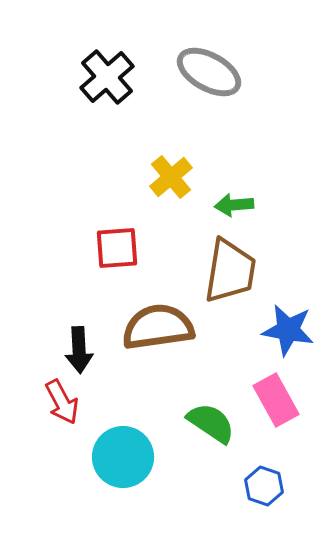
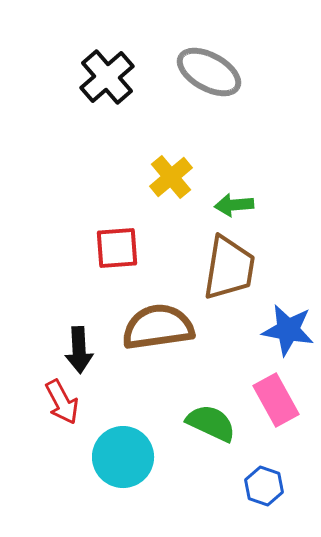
brown trapezoid: moved 1 px left, 3 px up
green semicircle: rotated 9 degrees counterclockwise
